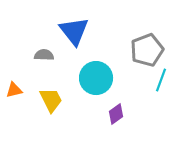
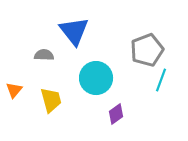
orange triangle: rotated 36 degrees counterclockwise
yellow trapezoid: rotated 12 degrees clockwise
